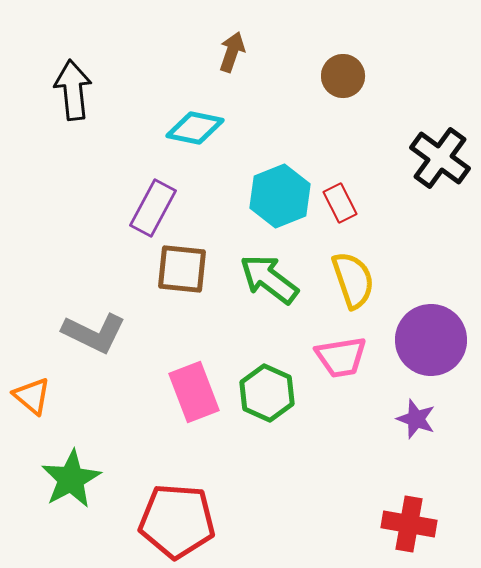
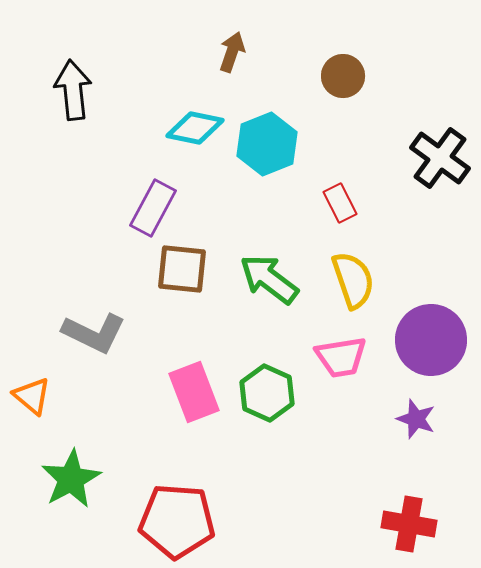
cyan hexagon: moved 13 px left, 52 px up
